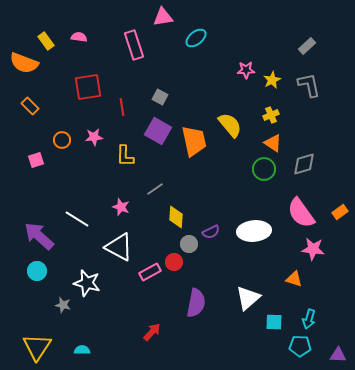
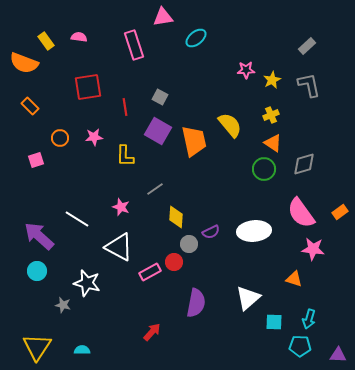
red line at (122, 107): moved 3 px right
orange circle at (62, 140): moved 2 px left, 2 px up
